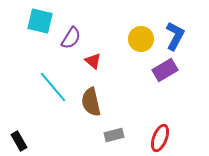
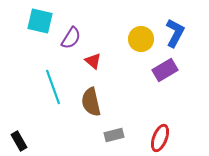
blue L-shape: moved 3 px up
cyan line: rotated 20 degrees clockwise
